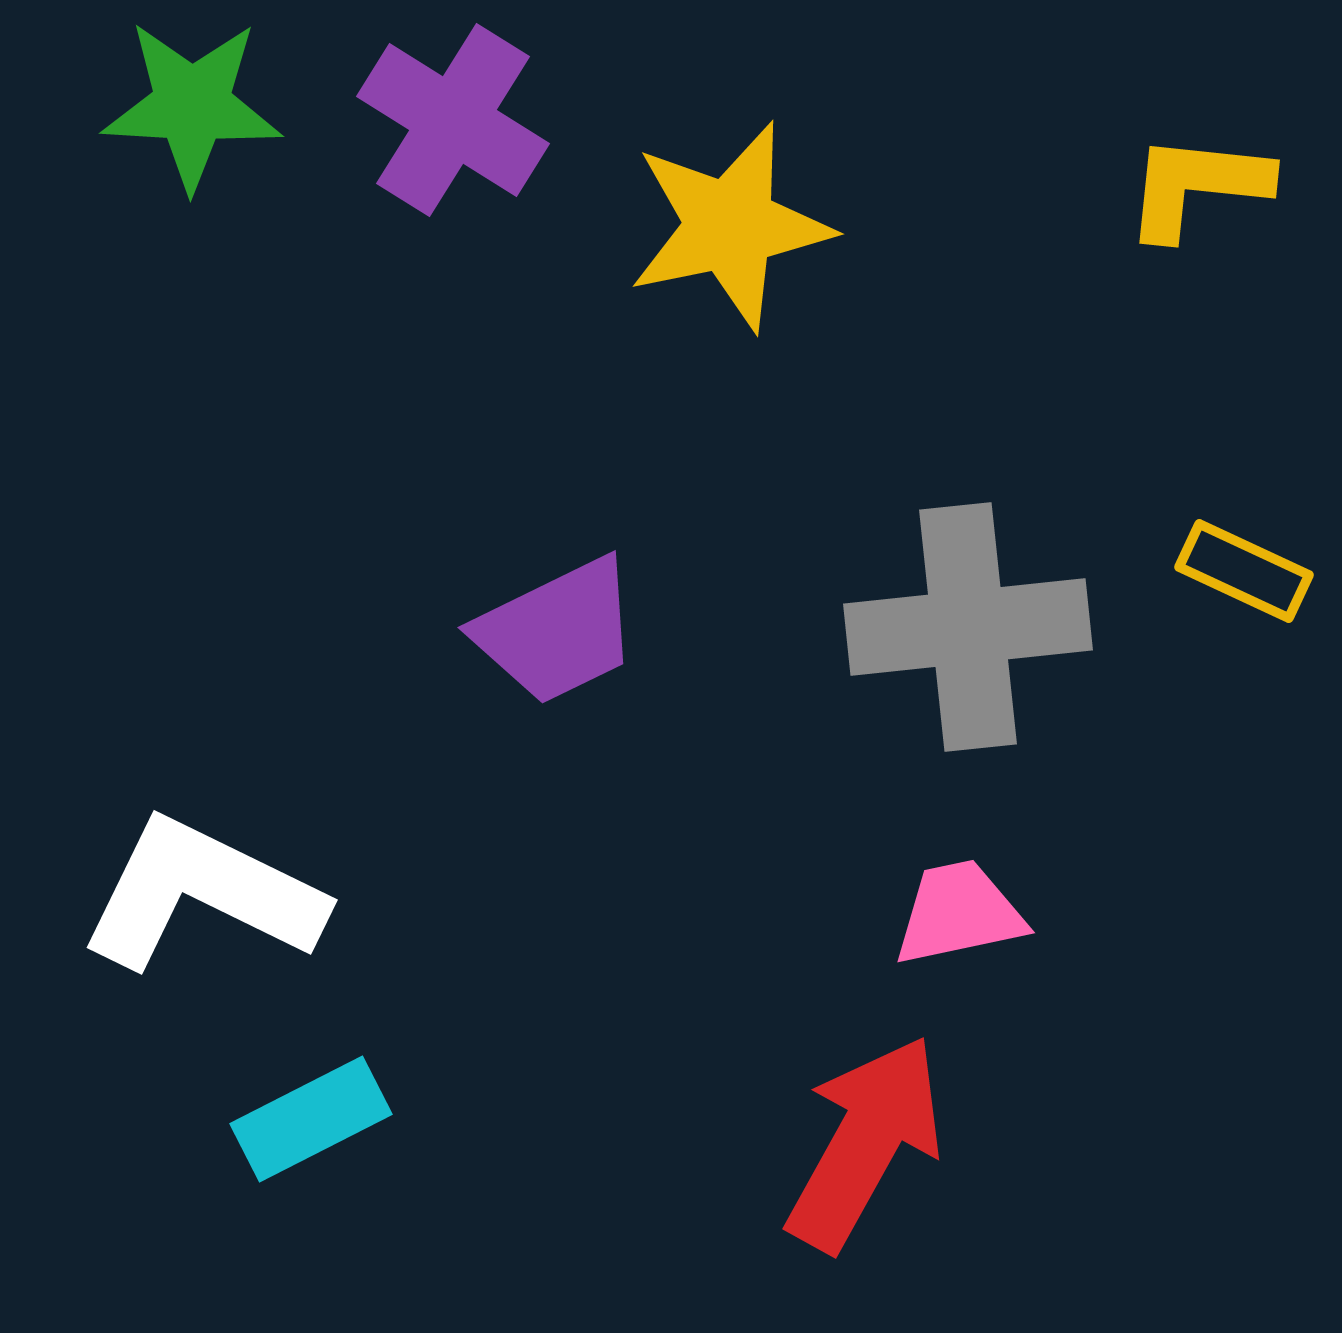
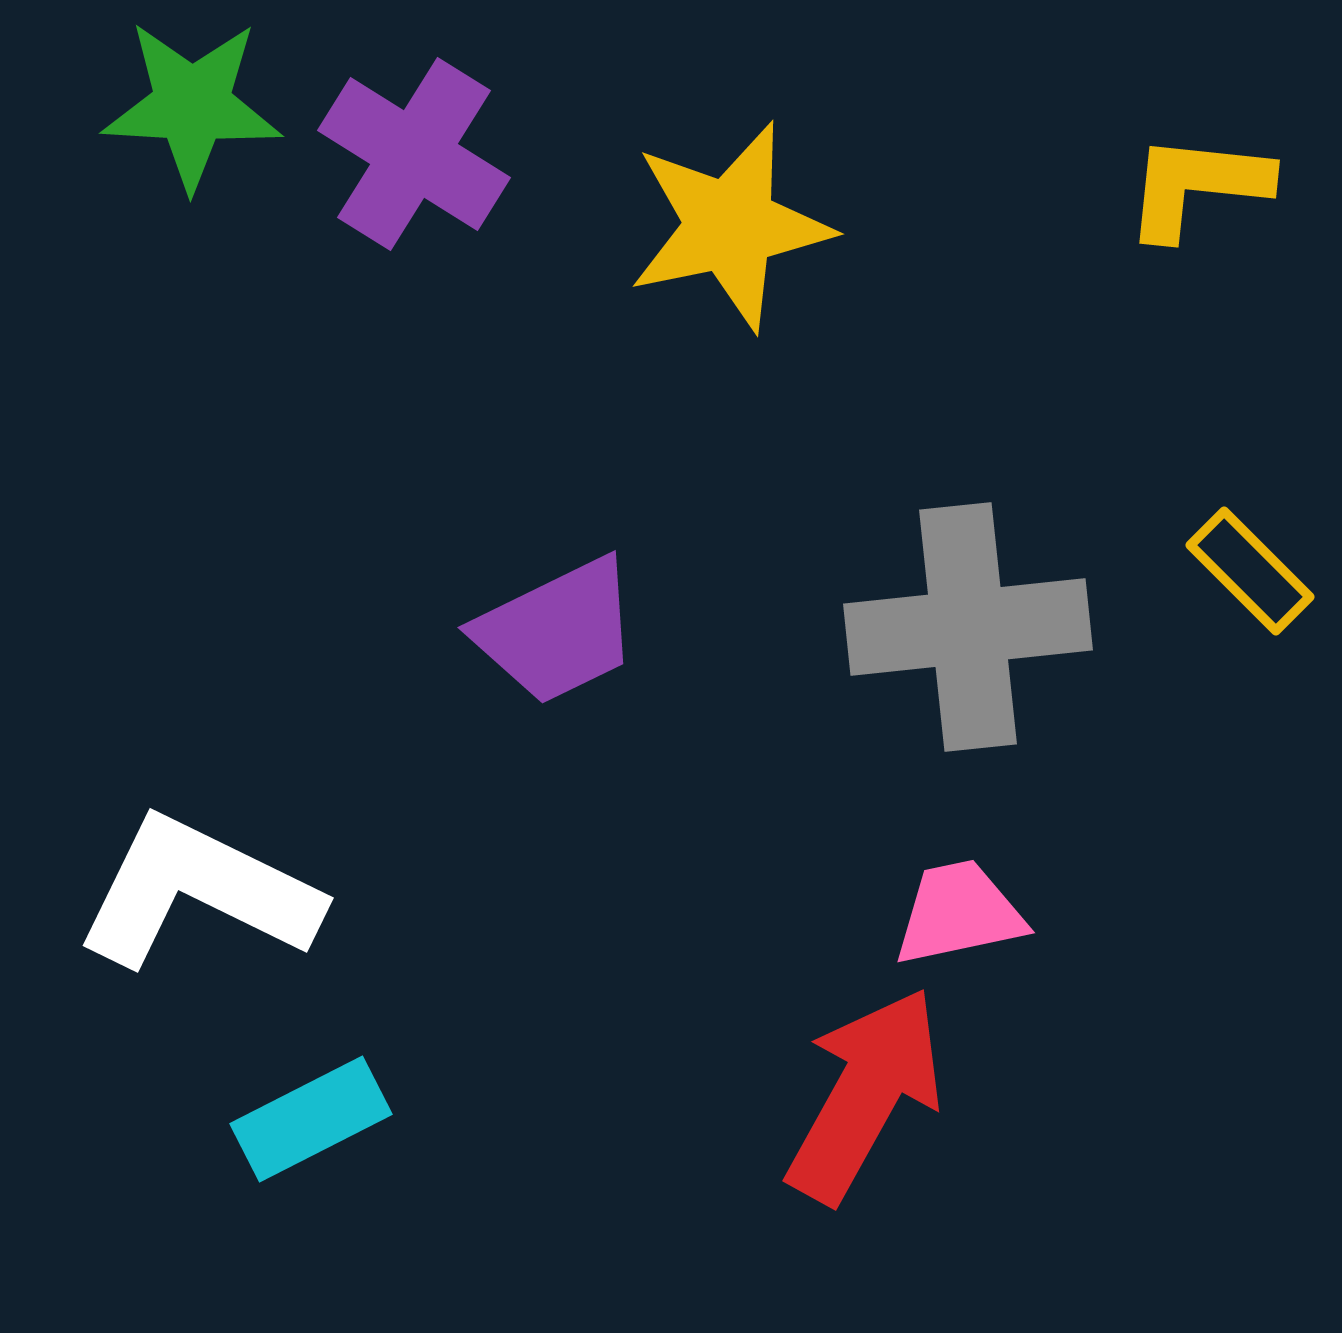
purple cross: moved 39 px left, 34 px down
yellow rectangle: moved 6 px right; rotated 20 degrees clockwise
white L-shape: moved 4 px left, 2 px up
red arrow: moved 48 px up
